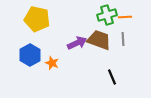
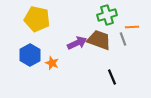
orange line: moved 7 px right, 10 px down
gray line: rotated 16 degrees counterclockwise
